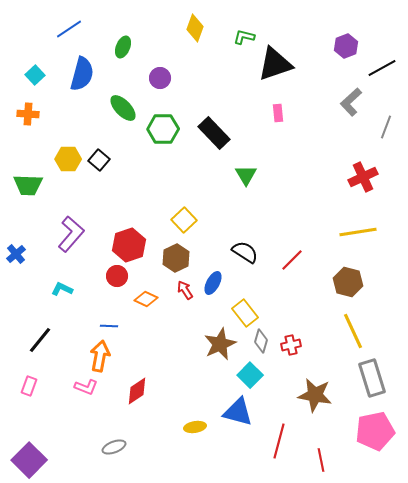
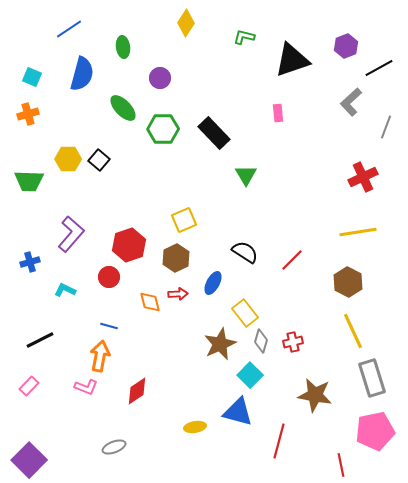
yellow diamond at (195, 28): moved 9 px left, 5 px up; rotated 12 degrees clockwise
green ellipse at (123, 47): rotated 30 degrees counterclockwise
black triangle at (275, 64): moved 17 px right, 4 px up
black line at (382, 68): moved 3 px left
cyan square at (35, 75): moved 3 px left, 2 px down; rotated 24 degrees counterclockwise
orange cross at (28, 114): rotated 20 degrees counterclockwise
green trapezoid at (28, 185): moved 1 px right, 4 px up
yellow square at (184, 220): rotated 20 degrees clockwise
blue cross at (16, 254): moved 14 px right, 8 px down; rotated 24 degrees clockwise
red circle at (117, 276): moved 8 px left, 1 px down
brown hexagon at (348, 282): rotated 12 degrees clockwise
cyan L-shape at (62, 289): moved 3 px right, 1 px down
red arrow at (185, 290): moved 7 px left, 4 px down; rotated 120 degrees clockwise
orange diamond at (146, 299): moved 4 px right, 3 px down; rotated 50 degrees clockwise
blue line at (109, 326): rotated 12 degrees clockwise
black line at (40, 340): rotated 24 degrees clockwise
red cross at (291, 345): moved 2 px right, 3 px up
pink rectangle at (29, 386): rotated 24 degrees clockwise
red line at (321, 460): moved 20 px right, 5 px down
